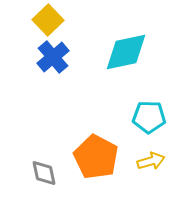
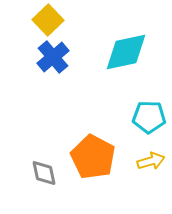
orange pentagon: moved 3 px left
